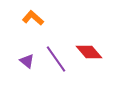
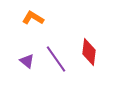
orange L-shape: rotated 10 degrees counterclockwise
red diamond: rotated 48 degrees clockwise
